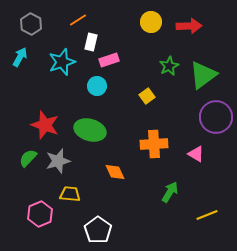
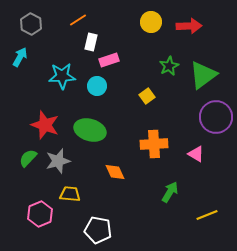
cyan star: moved 14 px down; rotated 16 degrees clockwise
white pentagon: rotated 24 degrees counterclockwise
